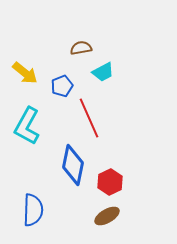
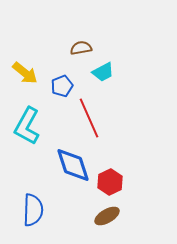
blue diamond: rotated 30 degrees counterclockwise
